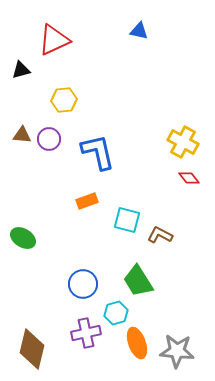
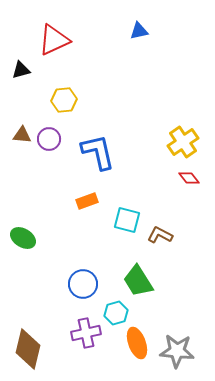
blue triangle: rotated 24 degrees counterclockwise
yellow cross: rotated 28 degrees clockwise
brown diamond: moved 4 px left
